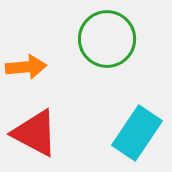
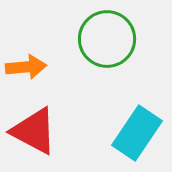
red triangle: moved 1 px left, 2 px up
